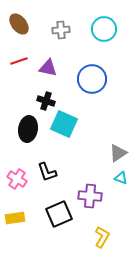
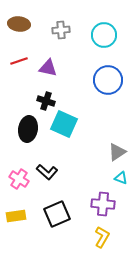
brown ellipse: rotated 45 degrees counterclockwise
cyan circle: moved 6 px down
blue circle: moved 16 px right, 1 px down
gray triangle: moved 1 px left, 1 px up
black L-shape: rotated 30 degrees counterclockwise
pink cross: moved 2 px right
purple cross: moved 13 px right, 8 px down
black square: moved 2 px left
yellow rectangle: moved 1 px right, 2 px up
